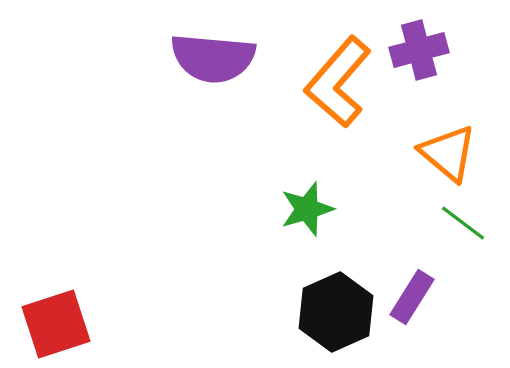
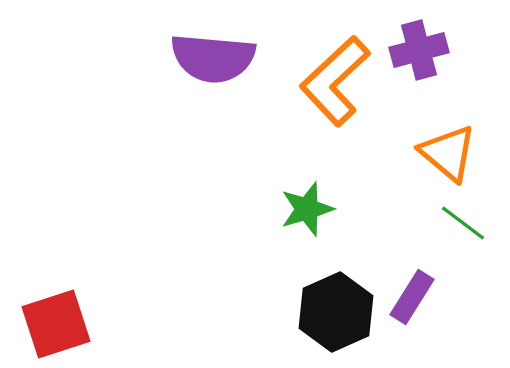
orange L-shape: moved 3 px left, 1 px up; rotated 6 degrees clockwise
